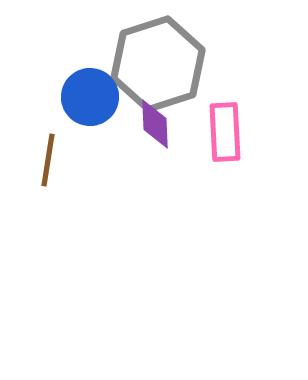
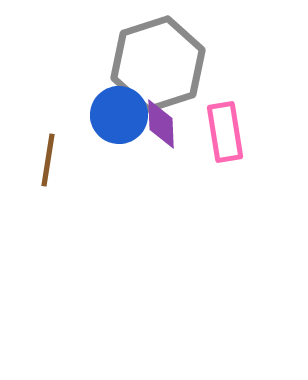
blue circle: moved 29 px right, 18 px down
purple diamond: moved 6 px right
pink rectangle: rotated 6 degrees counterclockwise
